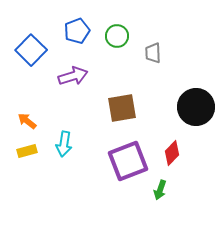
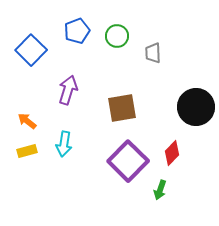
purple arrow: moved 5 px left, 14 px down; rotated 56 degrees counterclockwise
purple square: rotated 24 degrees counterclockwise
